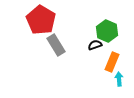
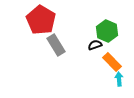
orange rectangle: rotated 66 degrees counterclockwise
